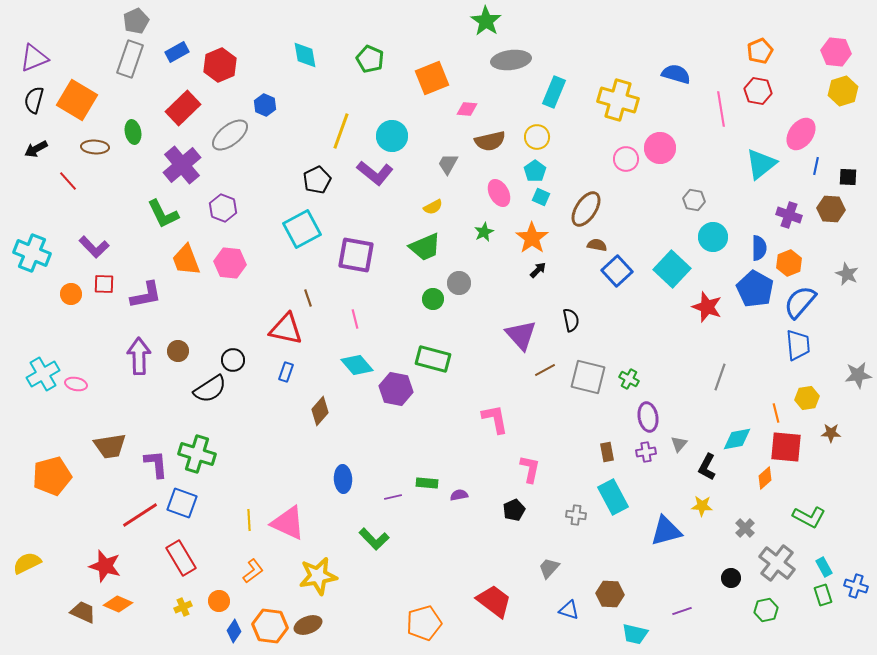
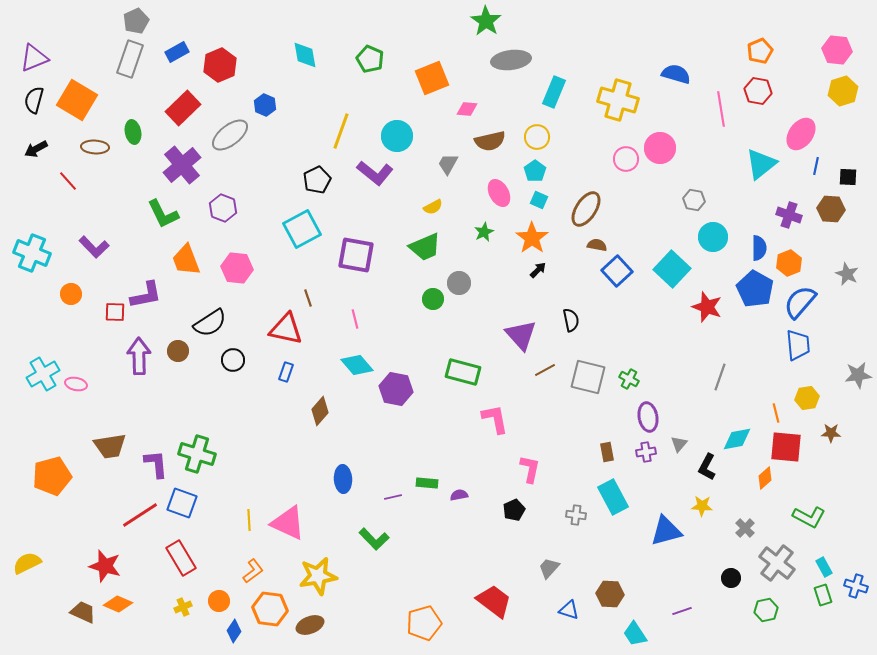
pink hexagon at (836, 52): moved 1 px right, 2 px up
cyan circle at (392, 136): moved 5 px right
cyan square at (541, 197): moved 2 px left, 3 px down
pink hexagon at (230, 263): moved 7 px right, 5 px down
red square at (104, 284): moved 11 px right, 28 px down
green rectangle at (433, 359): moved 30 px right, 13 px down
black semicircle at (210, 389): moved 66 px up
brown ellipse at (308, 625): moved 2 px right
orange hexagon at (270, 626): moved 17 px up
cyan trapezoid at (635, 634): rotated 44 degrees clockwise
